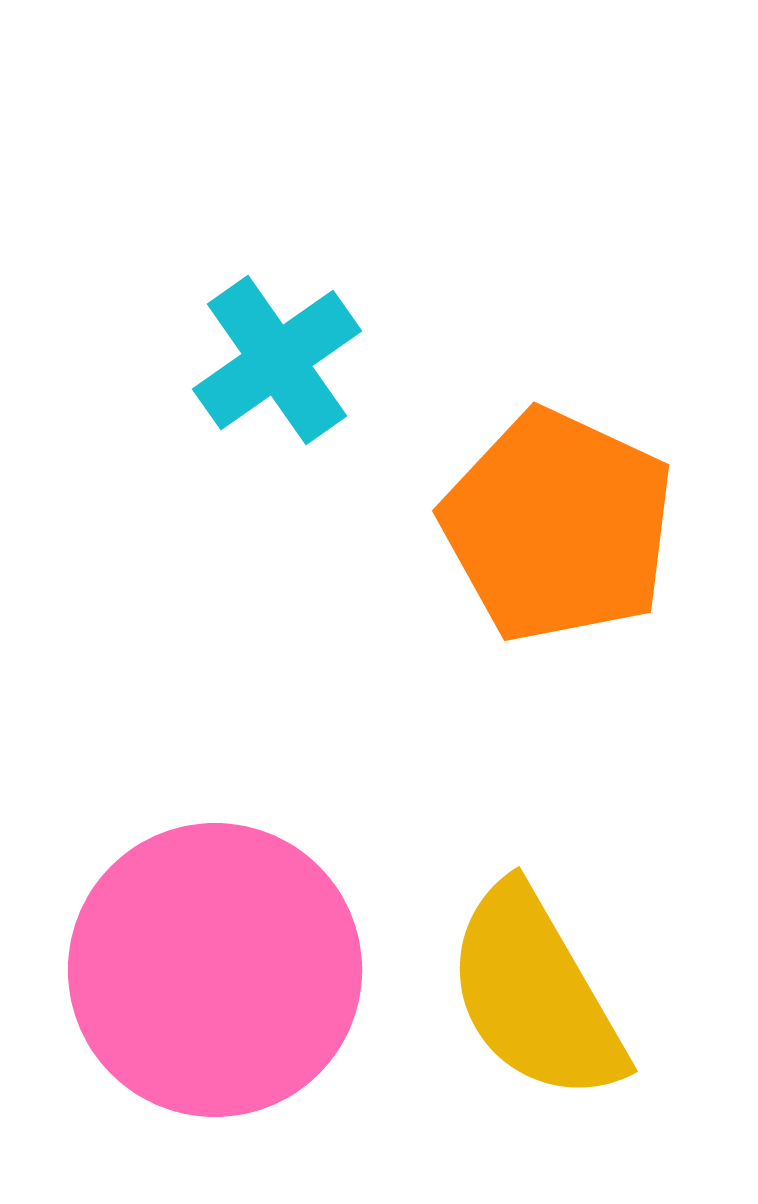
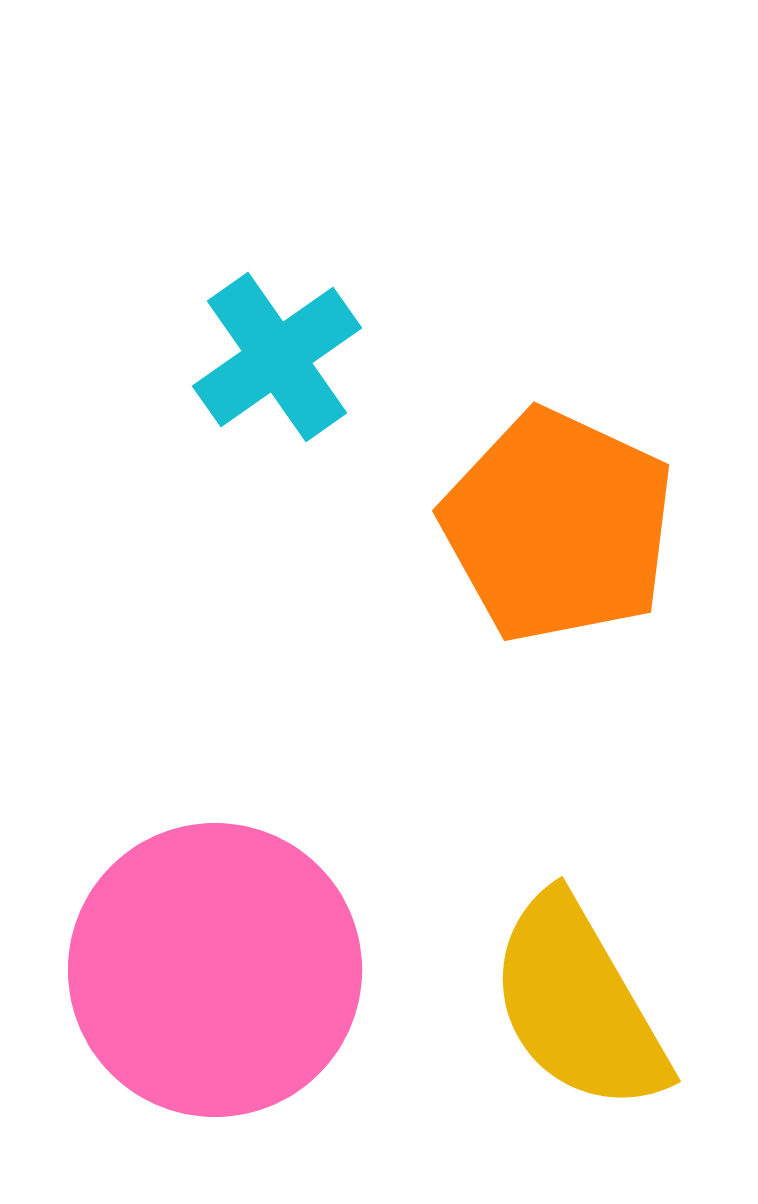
cyan cross: moved 3 px up
yellow semicircle: moved 43 px right, 10 px down
